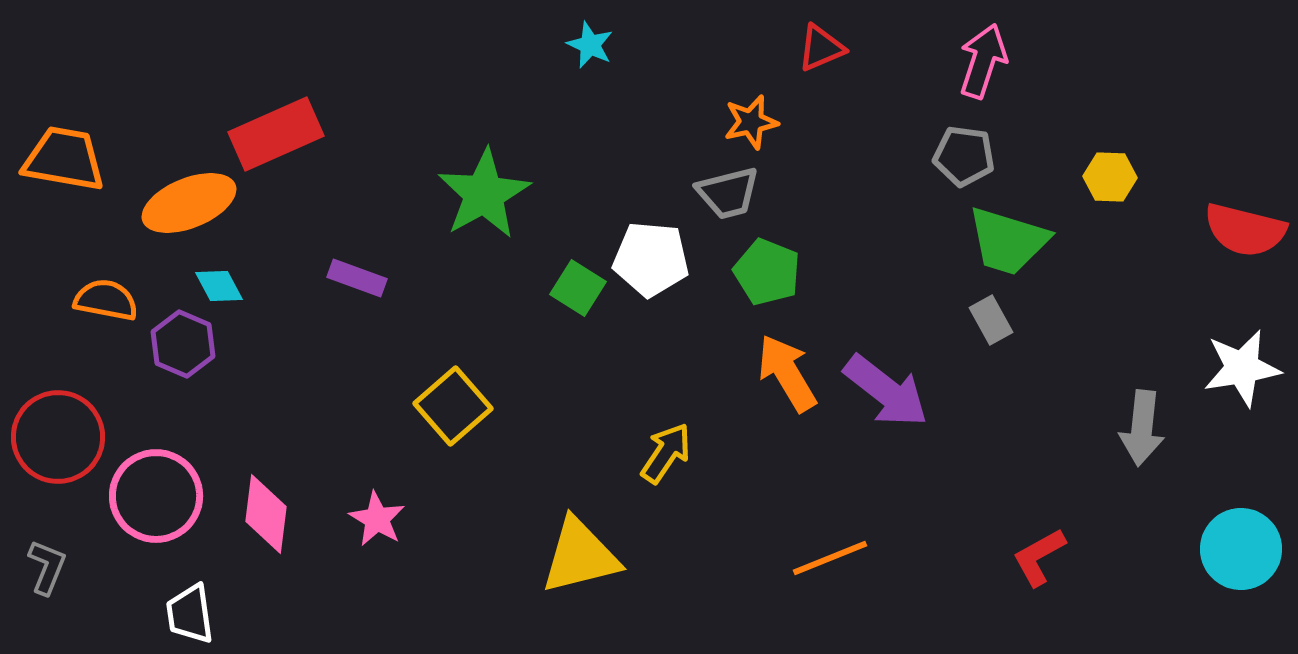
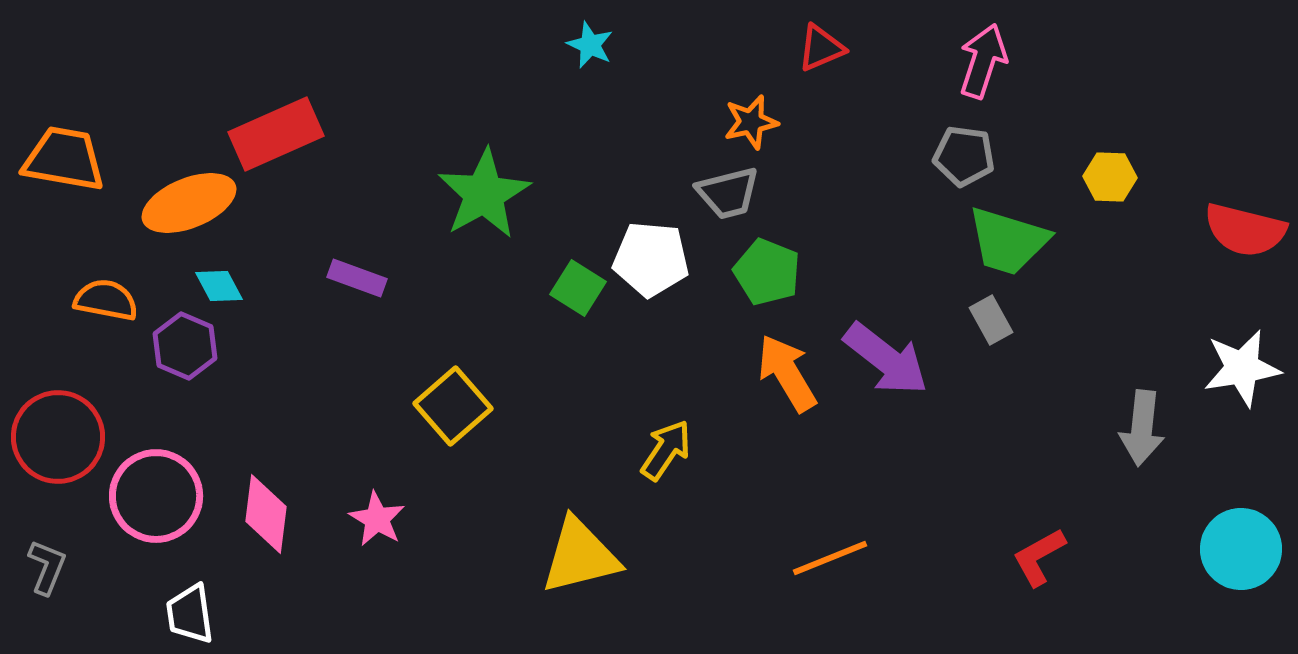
purple hexagon: moved 2 px right, 2 px down
purple arrow: moved 32 px up
yellow arrow: moved 3 px up
